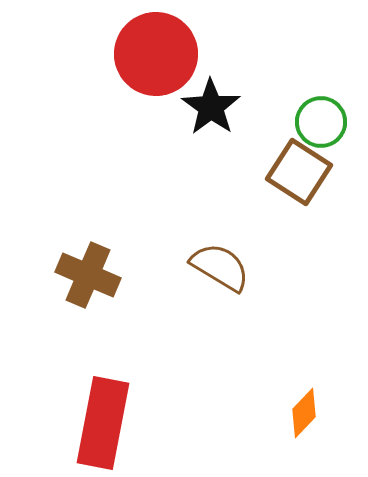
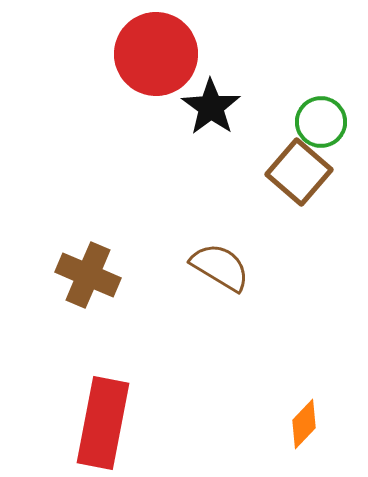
brown square: rotated 8 degrees clockwise
orange diamond: moved 11 px down
